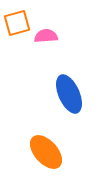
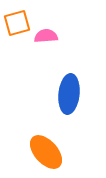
blue ellipse: rotated 30 degrees clockwise
